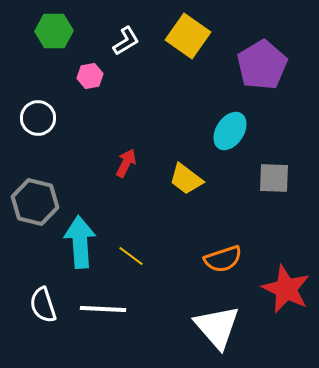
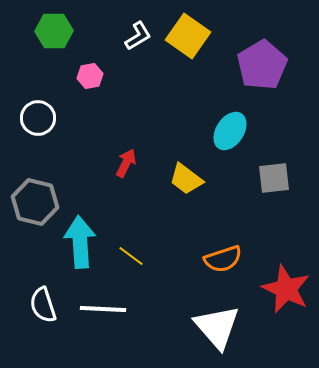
white L-shape: moved 12 px right, 5 px up
gray square: rotated 8 degrees counterclockwise
